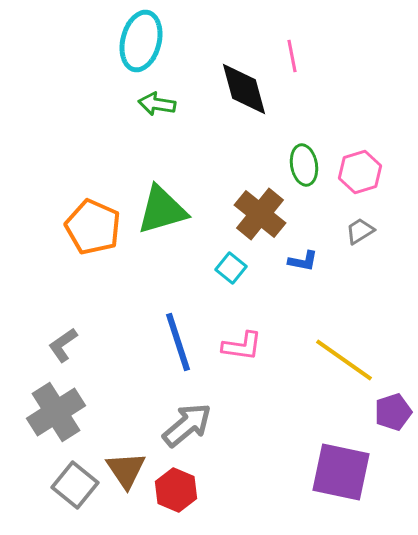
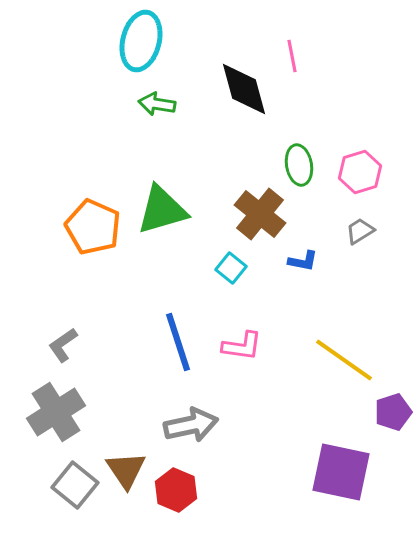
green ellipse: moved 5 px left
gray arrow: moved 4 px right; rotated 28 degrees clockwise
